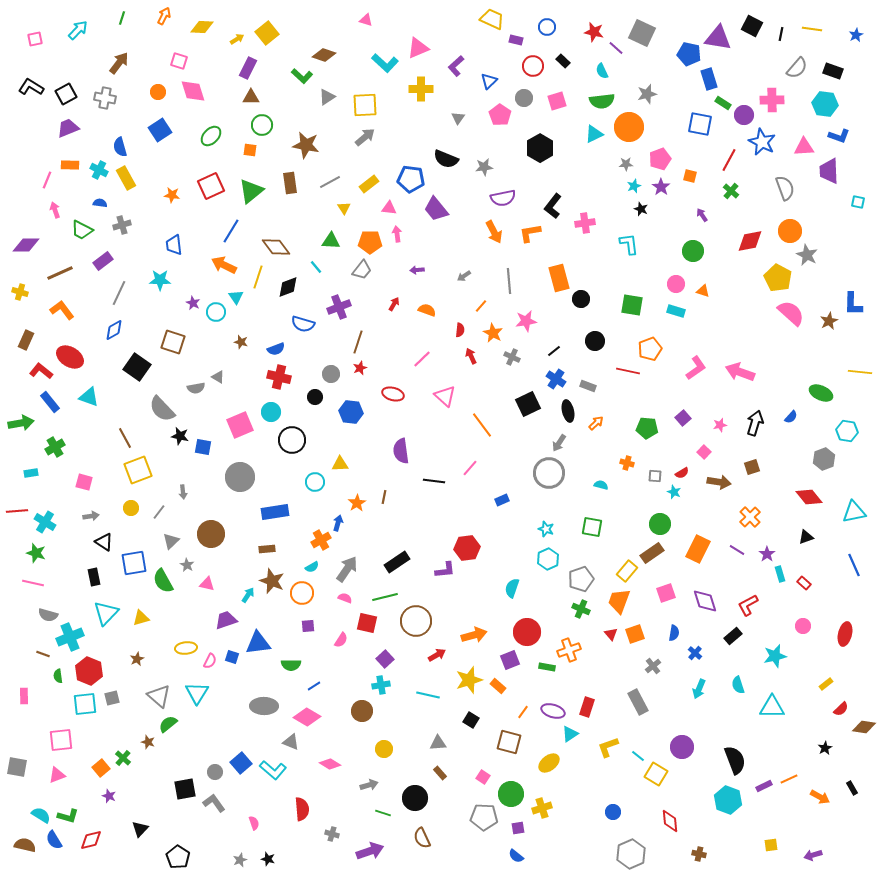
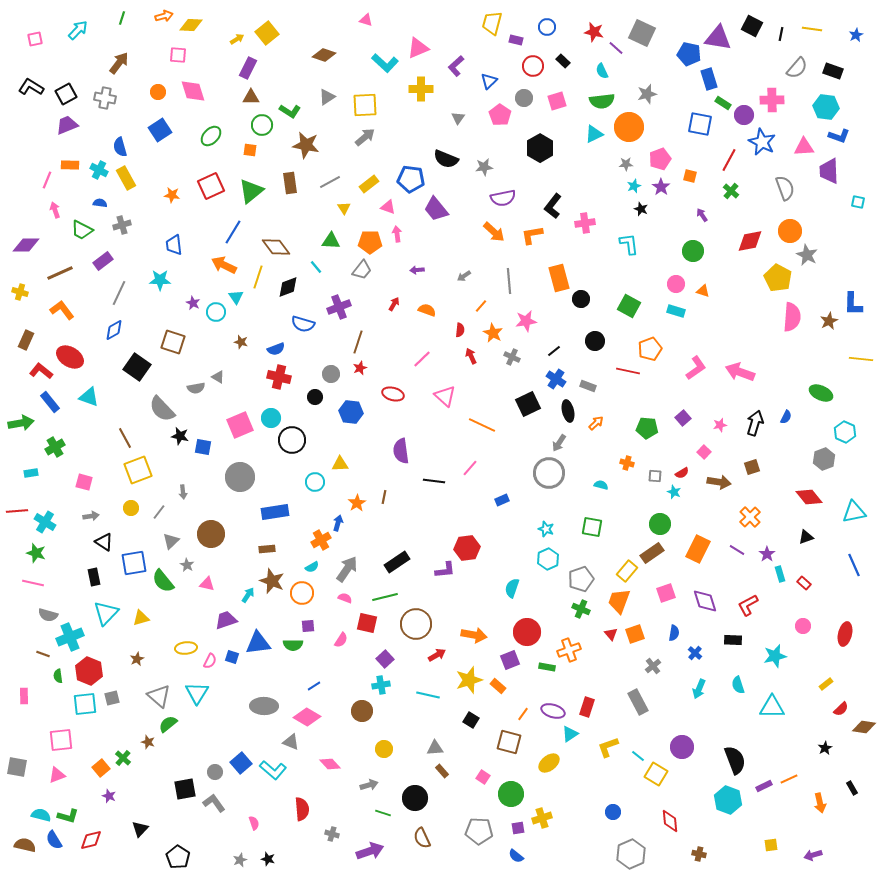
orange arrow at (164, 16): rotated 48 degrees clockwise
yellow trapezoid at (492, 19): moved 4 px down; rotated 100 degrees counterclockwise
yellow diamond at (202, 27): moved 11 px left, 2 px up
pink square at (179, 61): moved 1 px left, 6 px up; rotated 12 degrees counterclockwise
green L-shape at (302, 76): moved 12 px left, 35 px down; rotated 10 degrees counterclockwise
cyan hexagon at (825, 104): moved 1 px right, 3 px down
purple trapezoid at (68, 128): moved 1 px left, 3 px up
pink triangle at (389, 208): moved 1 px left, 1 px up; rotated 14 degrees clockwise
blue line at (231, 231): moved 2 px right, 1 px down
orange arrow at (494, 232): rotated 20 degrees counterclockwise
orange L-shape at (530, 233): moved 2 px right, 2 px down
green square at (632, 305): moved 3 px left, 1 px down; rotated 20 degrees clockwise
pink semicircle at (791, 313): moved 1 px right, 4 px down; rotated 52 degrees clockwise
yellow line at (860, 372): moved 1 px right, 13 px up
cyan circle at (271, 412): moved 6 px down
blue semicircle at (791, 417): moved 5 px left; rotated 16 degrees counterclockwise
orange line at (482, 425): rotated 28 degrees counterclockwise
cyan hexagon at (847, 431): moved 2 px left, 1 px down; rotated 15 degrees clockwise
green semicircle at (163, 581): rotated 10 degrees counterclockwise
brown circle at (416, 621): moved 3 px down
orange arrow at (474, 635): rotated 25 degrees clockwise
black rectangle at (733, 636): moved 4 px down; rotated 42 degrees clockwise
green semicircle at (291, 665): moved 2 px right, 20 px up
orange line at (523, 712): moved 2 px down
gray triangle at (438, 743): moved 3 px left, 5 px down
pink diamond at (330, 764): rotated 15 degrees clockwise
brown rectangle at (440, 773): moved 2 px right, 2 px up
orange arrow at (820, 797): moved 6 px down; rotated 48 degrees clockwise
yellow cross at (542, 808): moved 10 px down
cyan semicircle at (41, 815): rotated 18 degrees counterclockwise
gray pentagon at (484, 817): moved 5 px left, 14 px down
